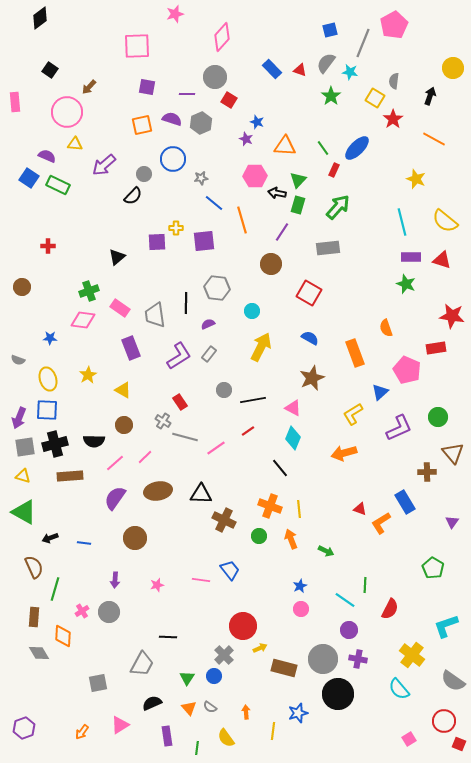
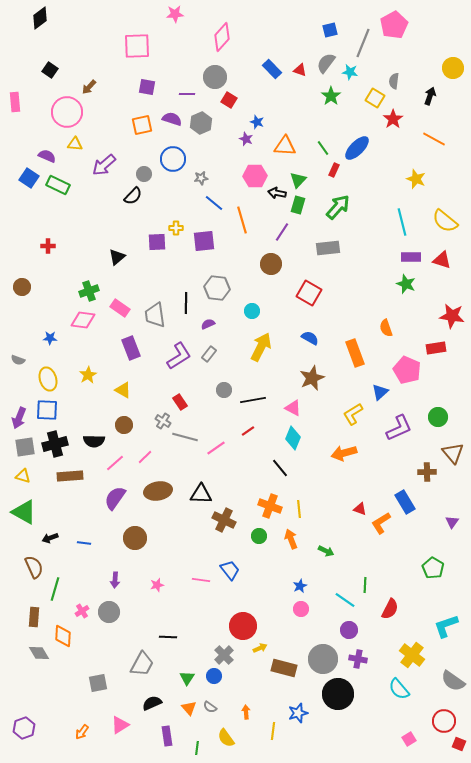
pink star at (175, 14): rotated 12 degrees clockwise
